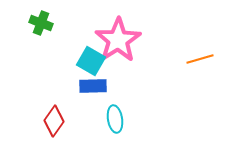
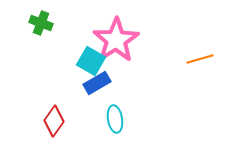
pink star: moved 2 px left
blue rectangle: moved 4 px right, 3 px up; rotated 28 degrees counterclockwise
